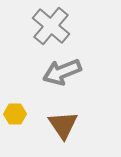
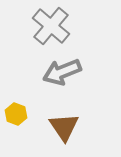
yellow hexagon: moved 1 px right; rotated 20 degrees clockwise
brown triangle: moved 1 px right, 2 px down
